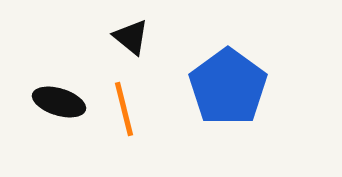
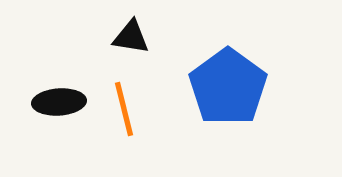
black triangle: rotated 30 degrees counterclockwise
black ellipse: rotated 21 degrees counterclockwise
